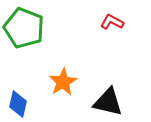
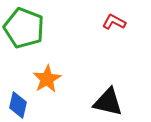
red L-shape: moved 2 px right
orange star: moved 16 px left, 3 px up
blue diamond: moved 1 px down
